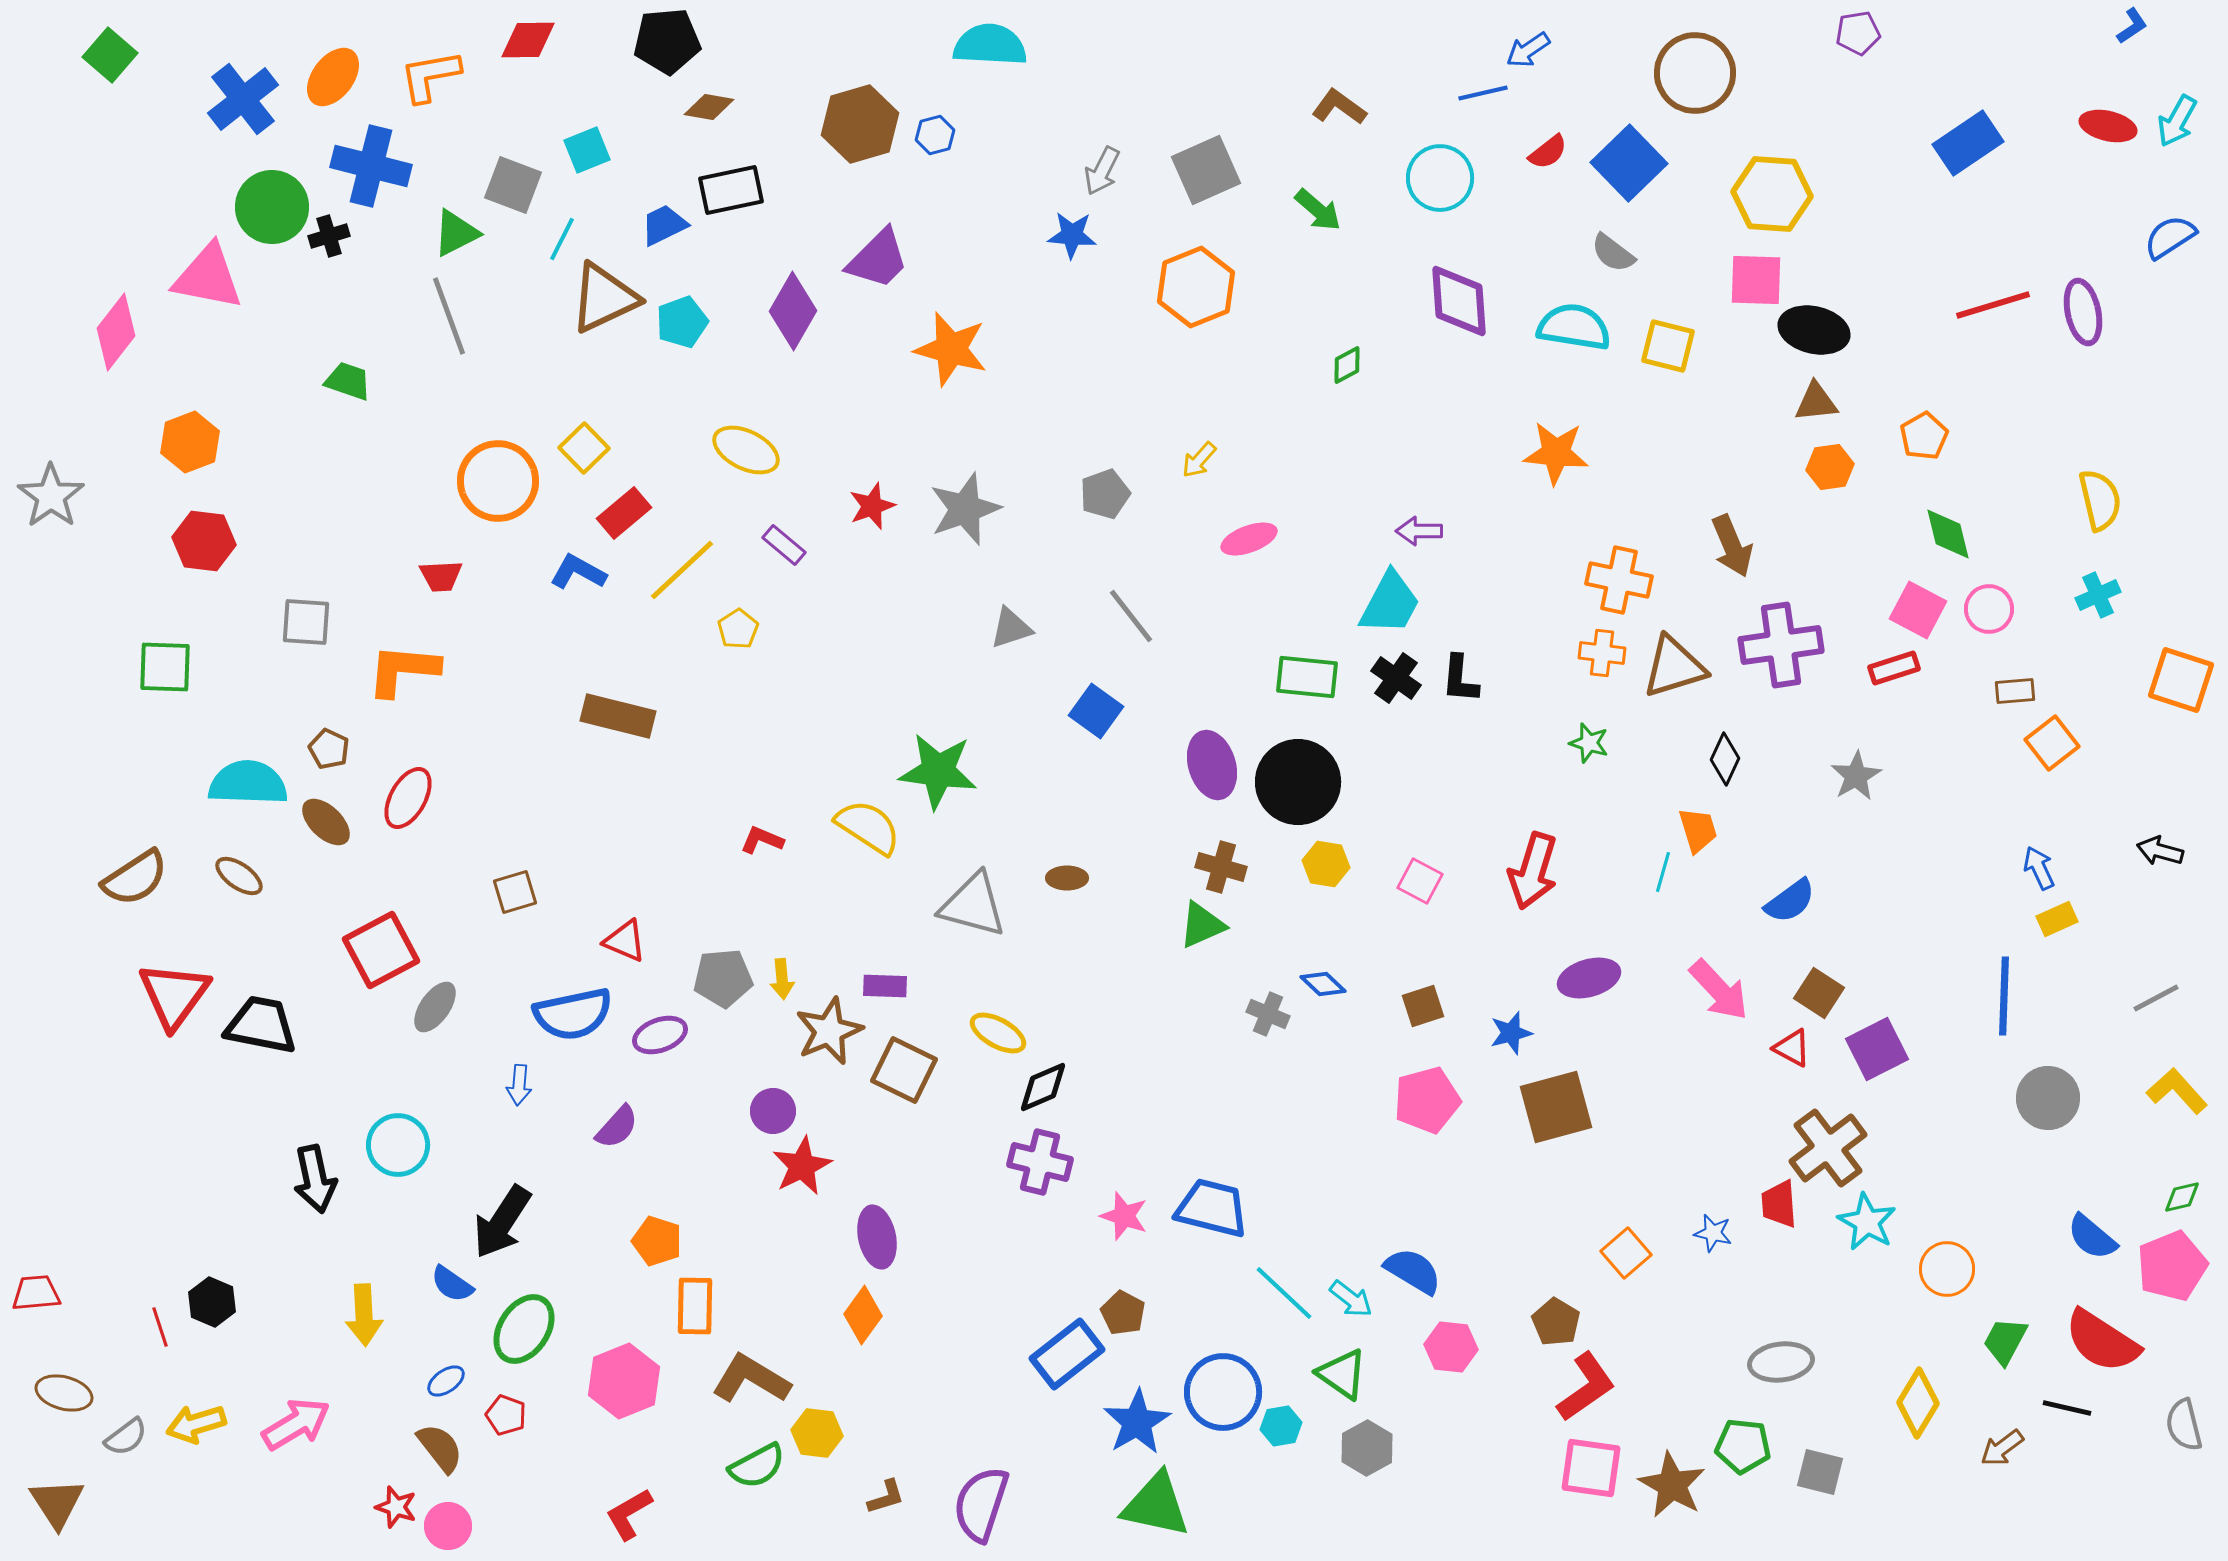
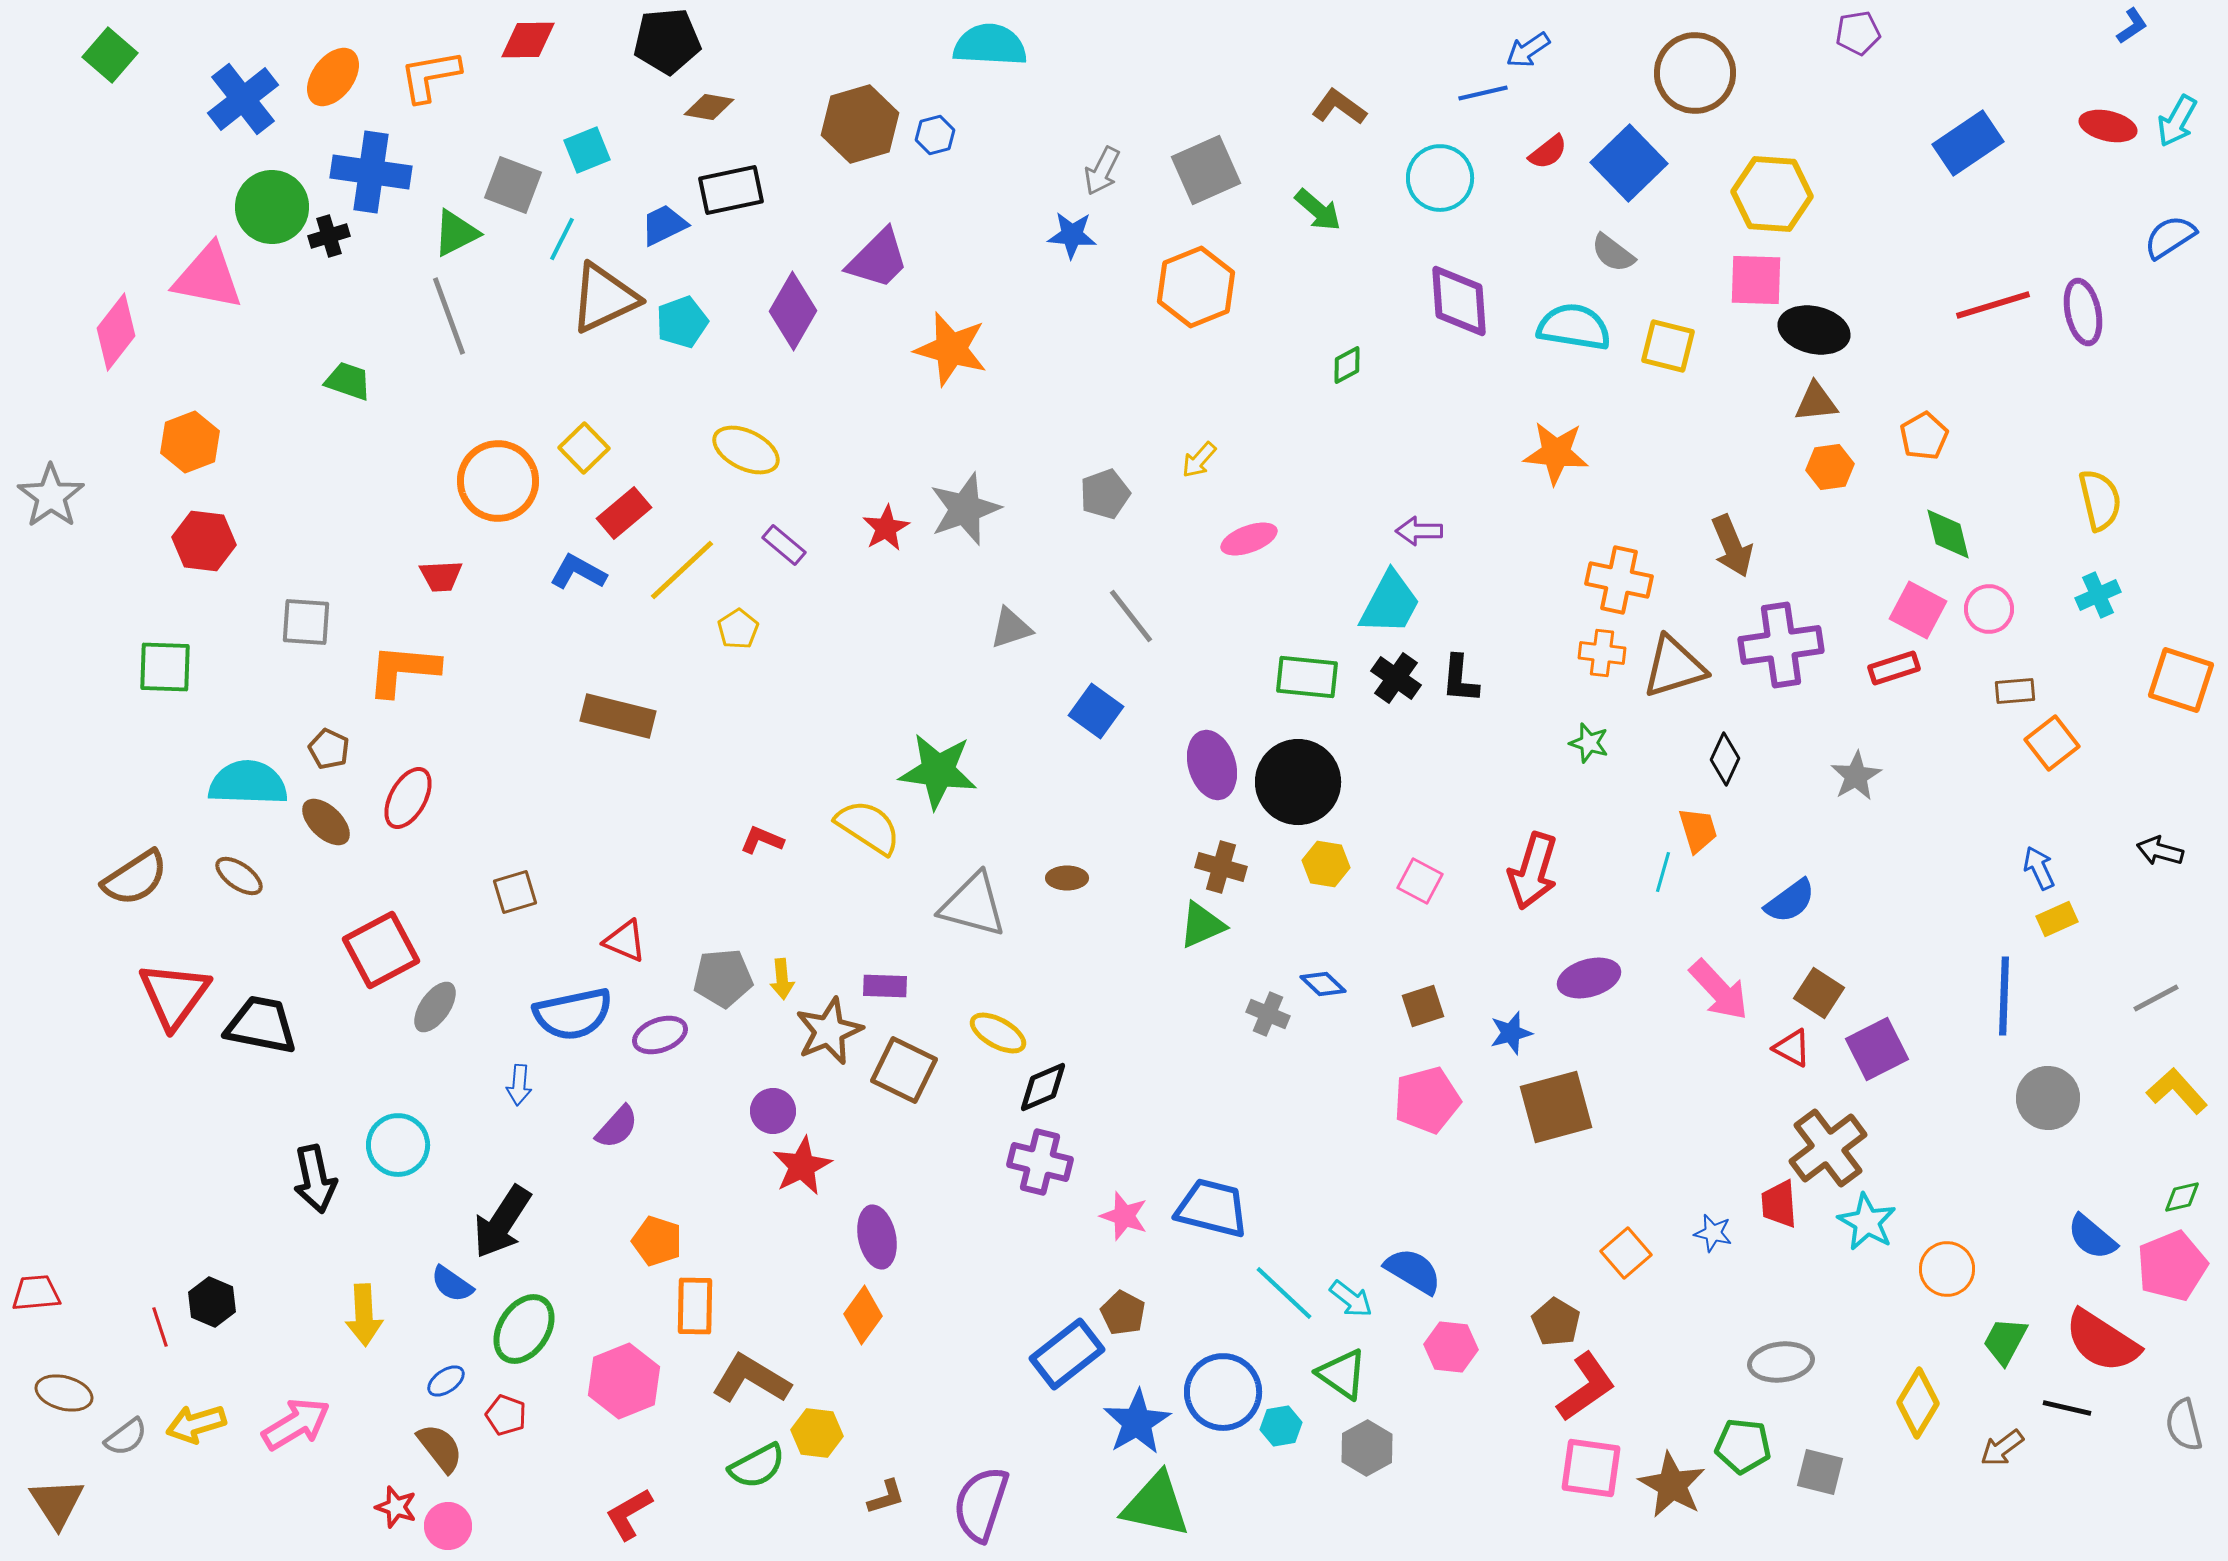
blue cross at (371, 166): moved 6 px down; rotated 6 degrees counterclockwise
red star at (872, 506): moved 14 px right, 22 px down; rotated 9 degrees counterclockwise
